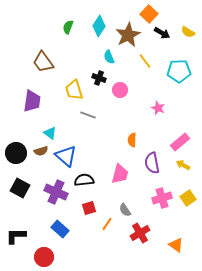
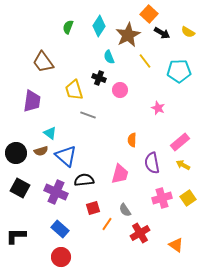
red square: moved 4 px right
red circle: moved 17 px right
